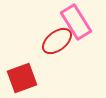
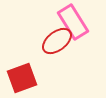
pink rectangle: moved 3 px left
